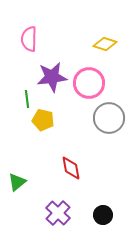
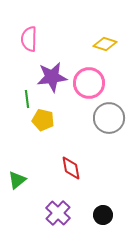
green triangle: moved 2 px up
